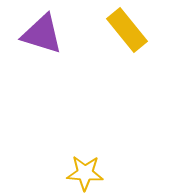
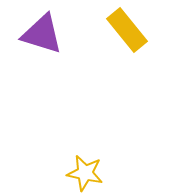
yellow star: rotated 9 degrees clockwise
